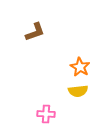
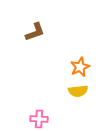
orange star: rotated 18 degrees clockwise
pink cross: moved 7 px left, 5 px down
